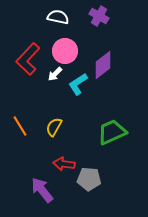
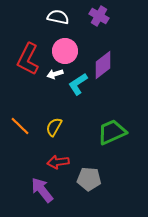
red L-shape: rotated 16 degrees counterclockwise
white arrow: rotated 28 degrees clockwise
orange line: rotated 15 degrees counterclockwise
red arrow: moved 6 px left, 2 px up; rotated 15 degrees counterclockwise
